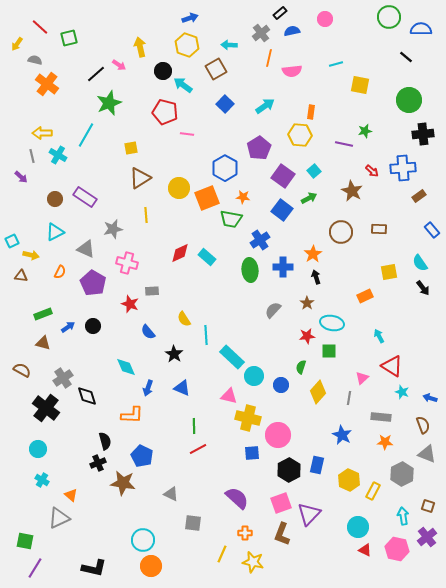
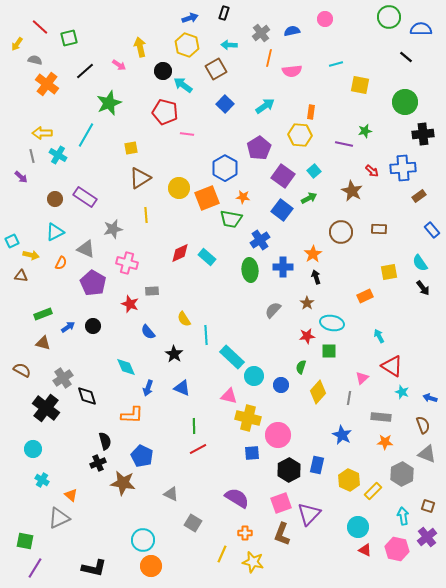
black rectangle at (280, 13): moved 56 px left; rotated 32 degrees counterclockwise
black line at (96, 74): moved 11 px left, 3 px up
green circle at (409, 100): moved 4 px left, 2 px down
orange semicircle at (60, 272): moved 1 px right, 9 px up
cyan circle at (38, 449): moved 5 px left
yellow rectangle at (373, 491): rotated 18 degrees clockwise
purple semicircle at (237, 498): rotated 10 degrees counterclockwise
gray square at (193, 523): rotated 24 degrees clockwise
